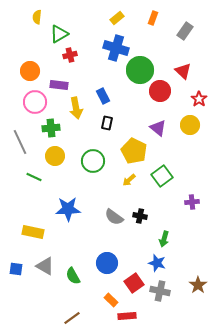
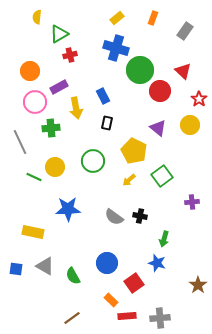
purple rectangle at (59, 85): moved 2 px down; rotated 36 degrees counterclockwise
yellow circle at (55, 156): moved 11 px down
gray cross at (160, 291): moved 27 px down; rotated 18 degrees counterclockwise
